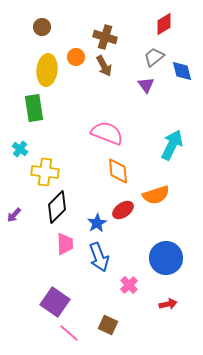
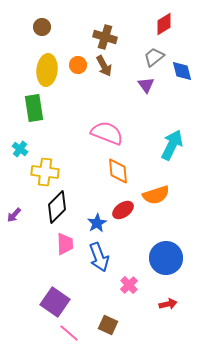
orange circle: moved 2 px right, 8 px down
